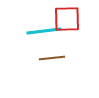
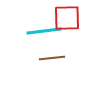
red square: moved 1 px up
